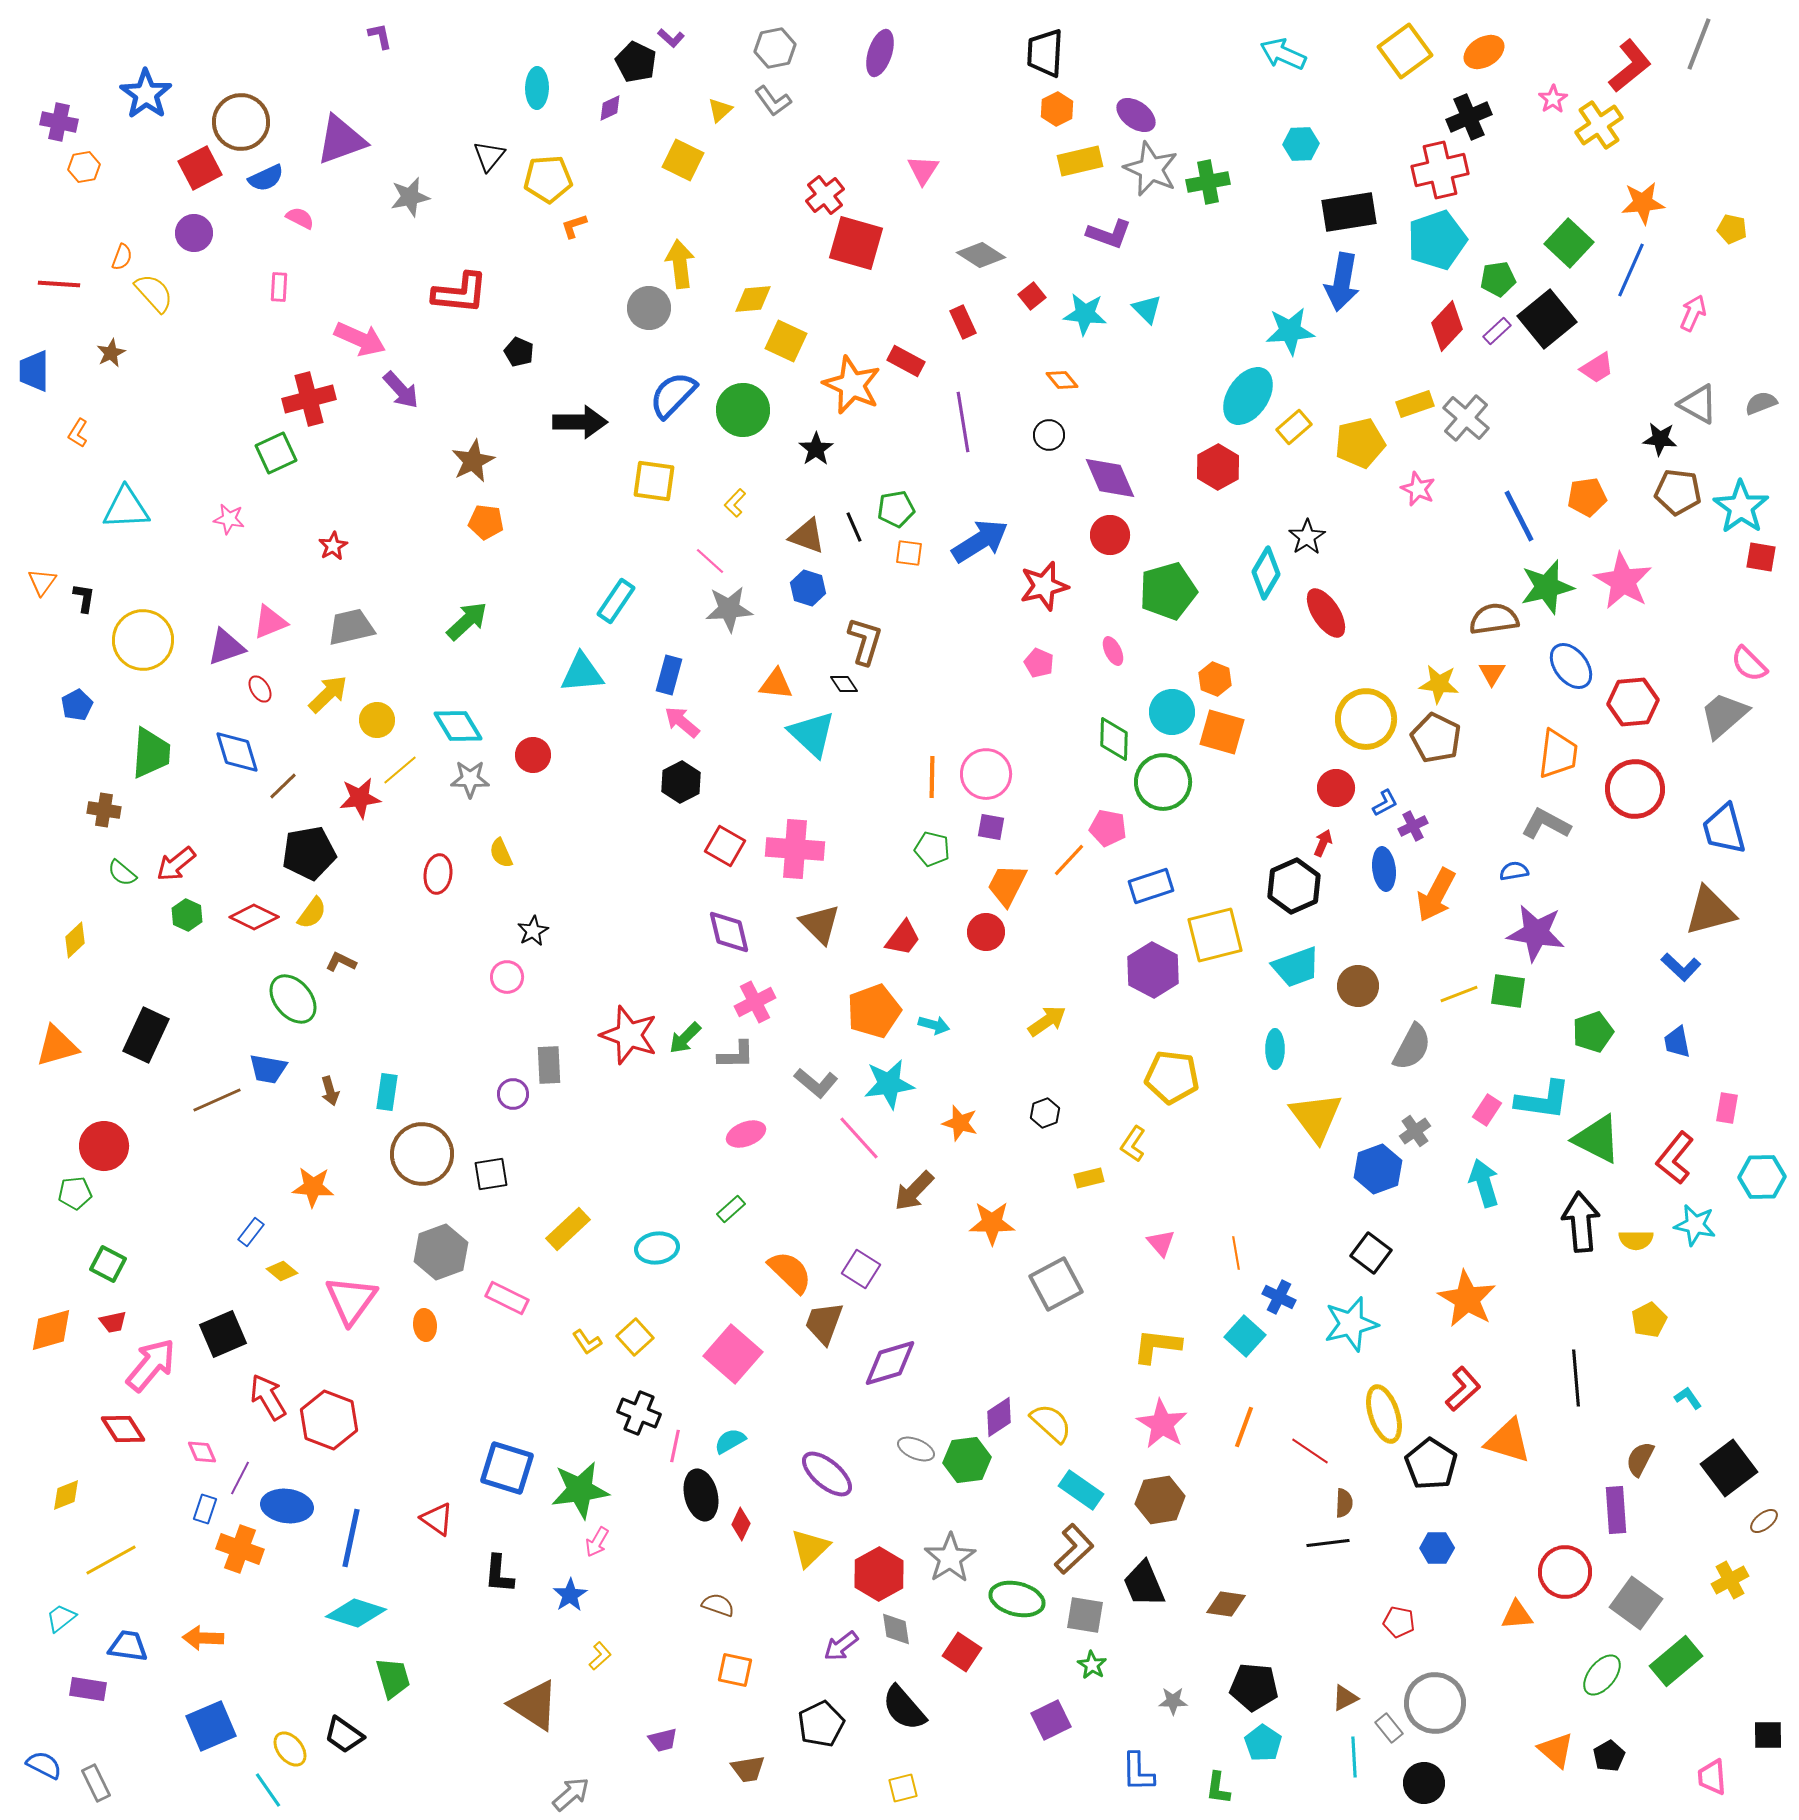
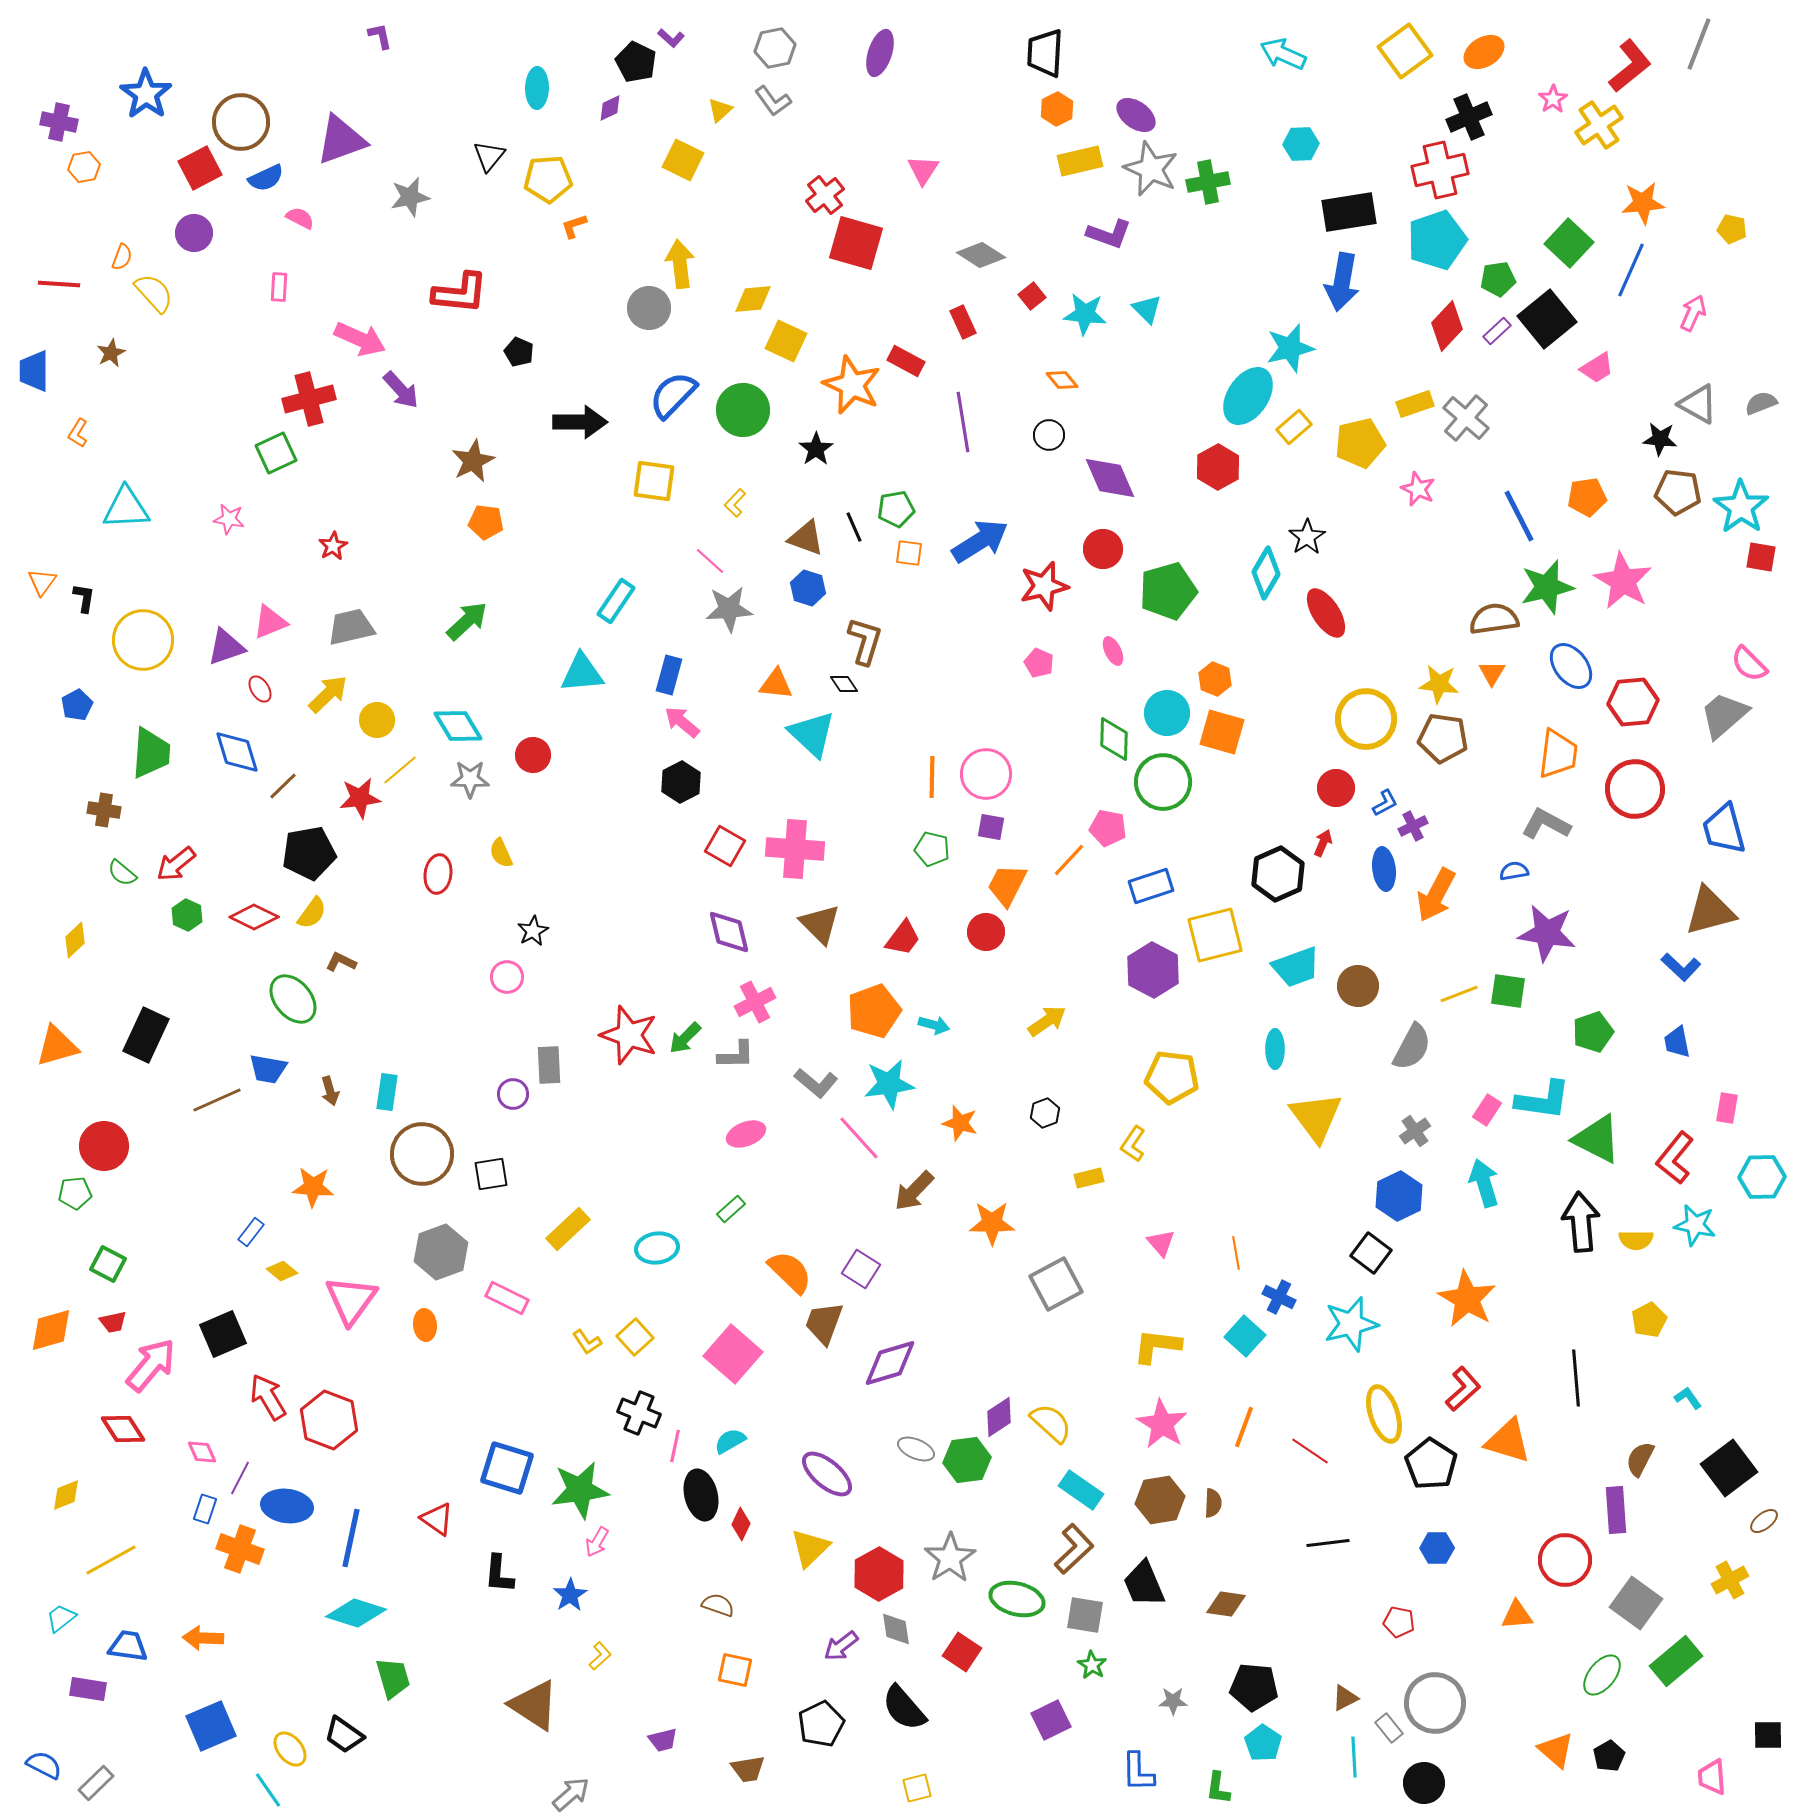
cyan star at (1290, 331): moved 17 px down; rotated 9 degrees counterclockwise
red circle at (1110, 535): moved 7 px left, 14 px down
brown triangle at (807, 536): moved 1 px left, 2 px down
cyan circle at (1172, 712): moved 5 px left, 1 px down
brown pentagon at (1436, 738): moved 7 px right; rotated 18 degrees counterclockwise
black hexagon at (1294, 886): moved 16 px left, 12 px up
purple star at (1536, 933): moved 11 px right
blue hexagon at (1378, 1169): moved 21 px right, 27 px down; rotated 6 degrees counterclockwise
brown semicircle at (1344, 1503): moved 131 px left
red circle at (1565, 1572): moved 12 px up
gray rectangle at (96, 1783): rotated 72 degrees clockwise
yellow square at (903, 1788): moved 14 px right
